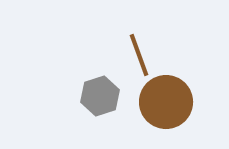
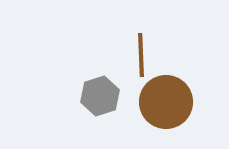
brown line: moved 2 px right; rotated 18 degrees clockwise
